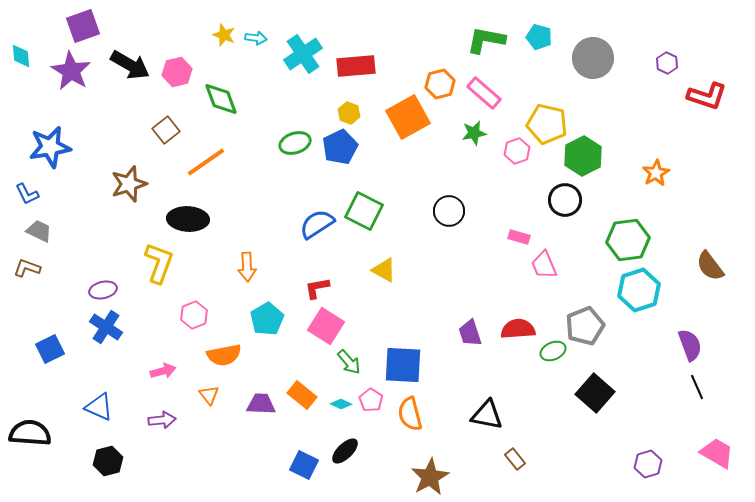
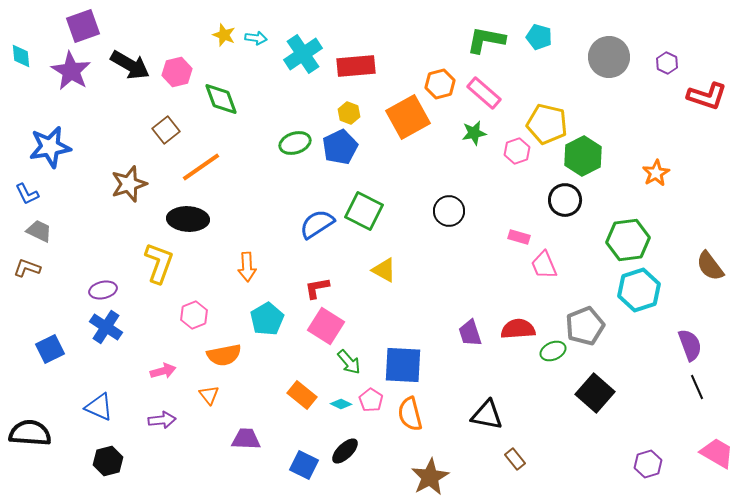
gray circle at (593, 58): moved 16 px right, 1 px up
orange line at (206, 162): moved 5 px left, 5 px down
purple trapezoid at (261, 404): moved 15 px left, 35 px down
